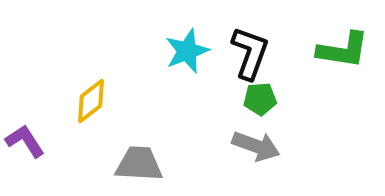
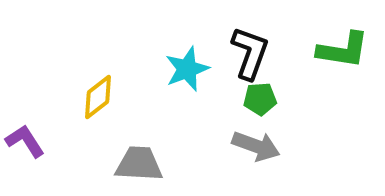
cyan star: moved 18 px down
yellow diamond: moved 7 px right, 4 px up
